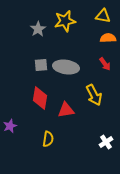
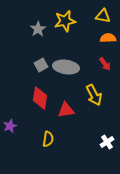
gray square: rotated 24 degrees counterclockwise
white cross: moved 1 px right
